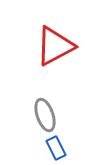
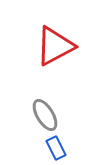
gray ellipse: rotated 12 degrees counterclockwise
